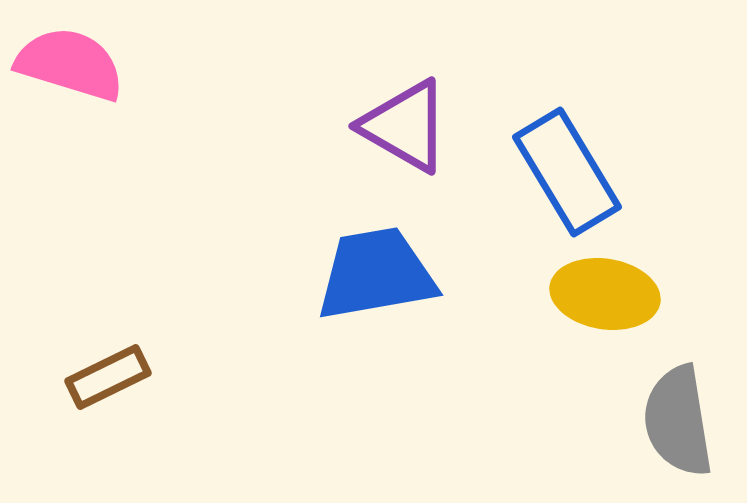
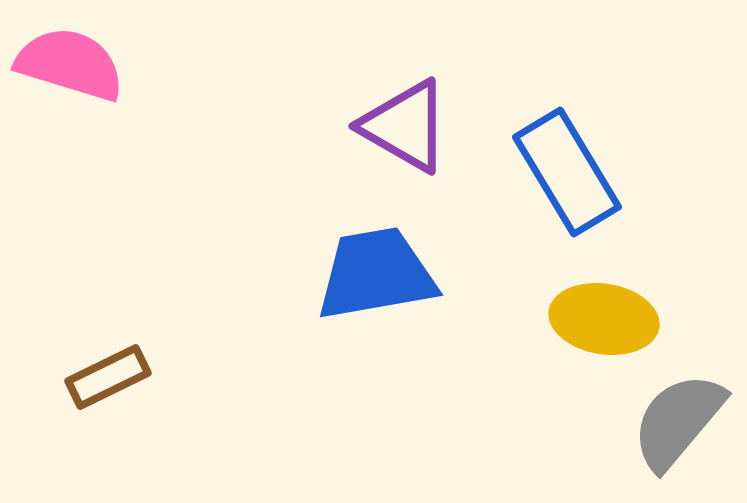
yellow ellipse: moved 1 px left, 25 px down
gray semicircle: rotated 49 degrees clockwise
